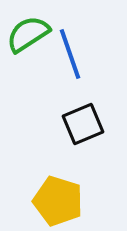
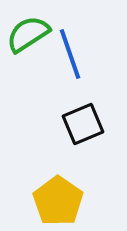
yellow pentagon: rotated 18 degrees clockwise
